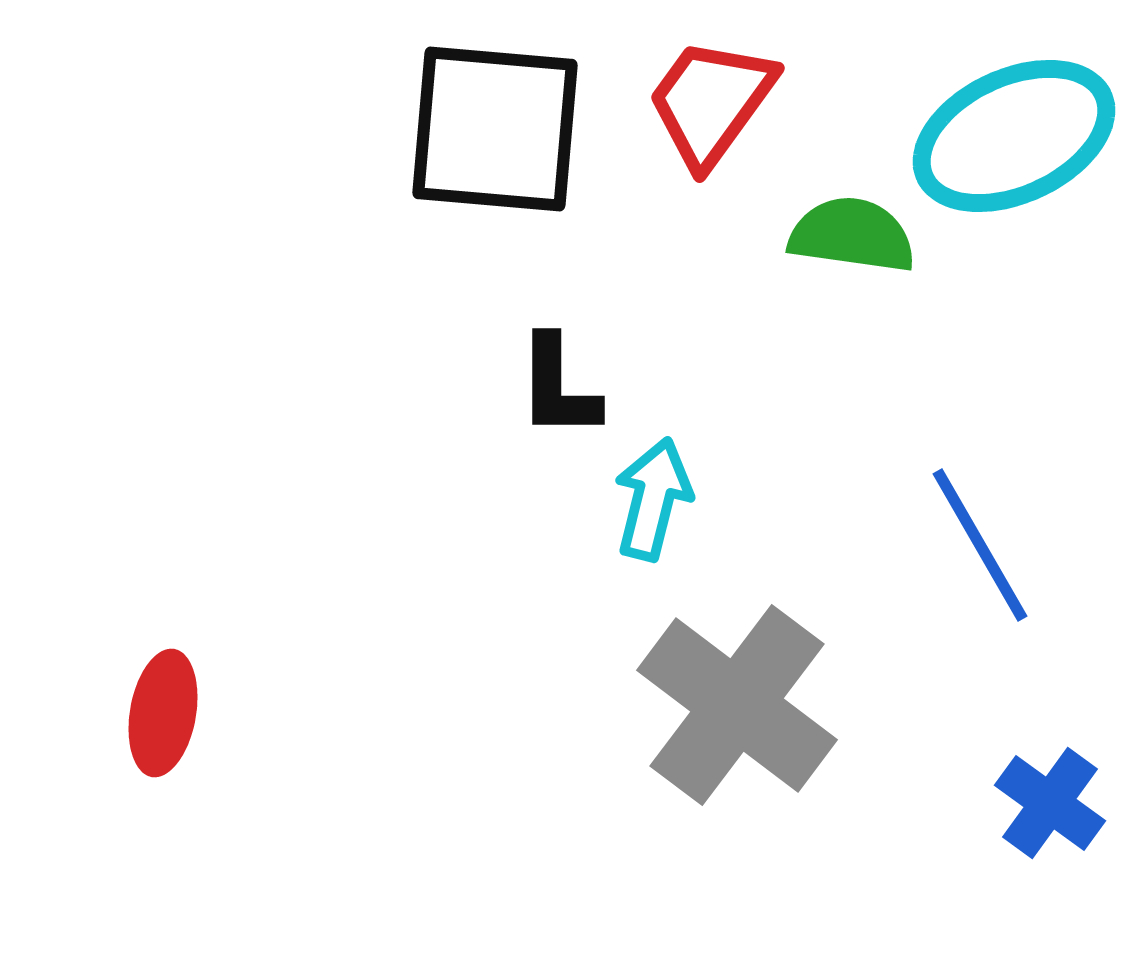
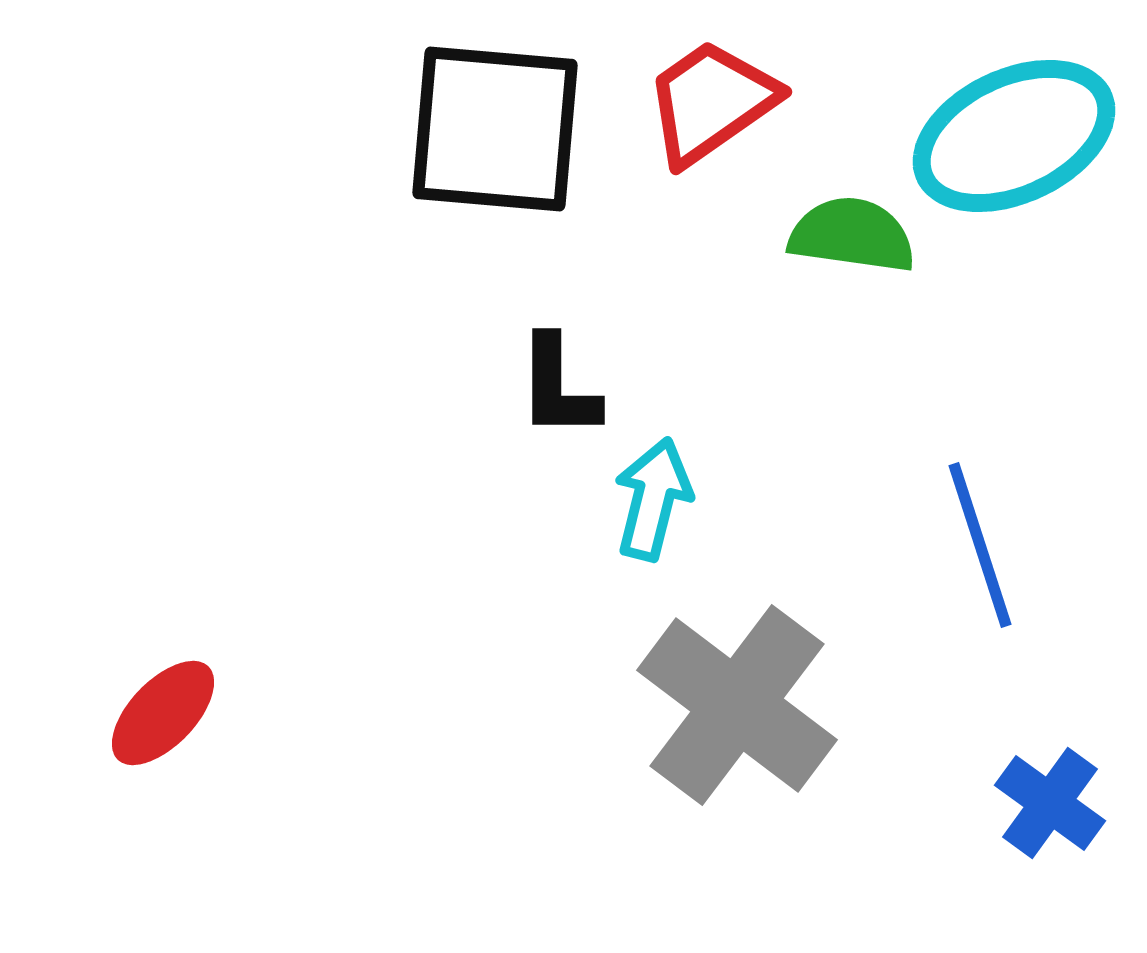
red trapezoid: rotated 19 degrees clockwise
blue line: rotated 12 degrees clockwise
red ellipse: rotated 34 degrees clockwise
